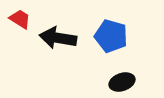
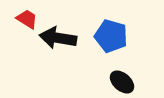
red trapezoid: moved 7 px right
black ellipse: rotated 60 degrees clockwise
